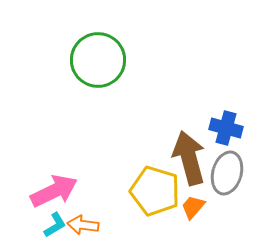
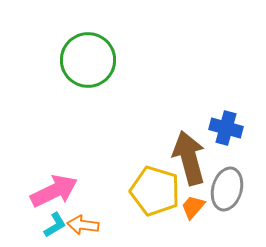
green circle: moved 10 px left
gray ellipse: moved 16 px down
